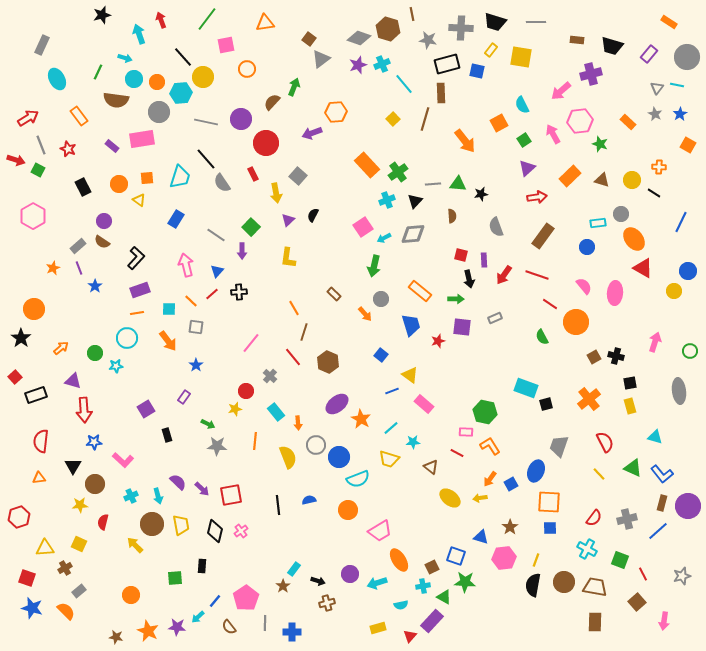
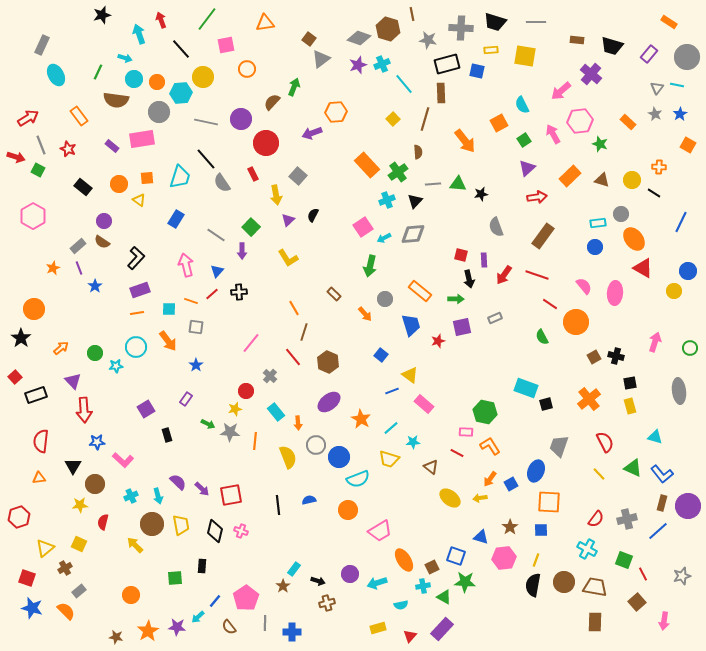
yellow rectangle at (491, 50): rotated 48 degrees clockwise
black line at (183, 57): moved 2 px left, 8 px up
yellow square at (521, 57): moved 4 px right, 1 px up
purple cross at (591, 74): rotated 35 degrees counterclockwise
cyan ellipse at (57, 79): moved 1 px left, 4 px up
red arrow at (16, 160): moved 3 px up
black rectangle at (83, 187): rotated 24 degrees counterclockwise
yellow arrow at (276, 193): moved 2 px down
brown semicircle at (452, 216): moved 34 px left, 64 px up
blue circle at (587, 247): moved 8 px right
yellow L-shape at (288, 258): rotated 40 degrees counterclockwise
green arrow at (374, 266): moved 4 px left
gray circle at (381, 299): moved 4 px right
orange line at (191, 301): rotated 24 degrees counterclockwise
purple square at (462, 327): rotated 18 degrees counterclockwise
cyan circle at (127, 338): moved 9 px right, 9 px down
green circle at (690, 351): moved 3 px up
purple triangle at (73, 381): rotated 30 degrees clockwise
purple rectangle at (184, 397): moved 2 px right, 2 px down
purple ellipse at (337, 404): moved 8 px left, 2 px up
blue star at (94, 442): moved 3 px right
gray star at (217, 446): moved 13 px right, 14 px up
red semicircle at (594, 518): moved 2 px right, 1 px down
blue square at (550, 528): moved 9 px left, 2 px down
pink cross at (241, 531): rotated 32 degrees counterclockwise
yellow triangle at (45, 548): rotated 36 degrees counterclockwise
orange ellipse at (399, 560): moved 5 px right
green square at (620, 560): moved 4 px right
purple rectangle at (432, 621): moved 10 px right, 8 px down
orange star at (148, 631): rotated 15 degrees clockwise
